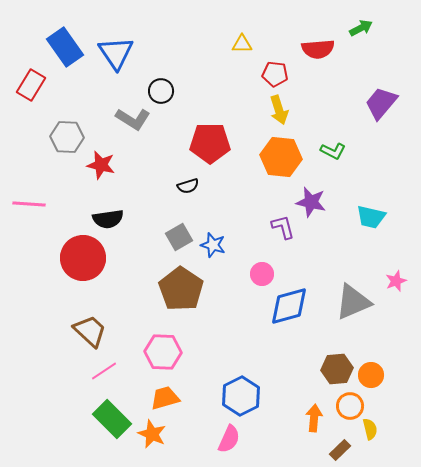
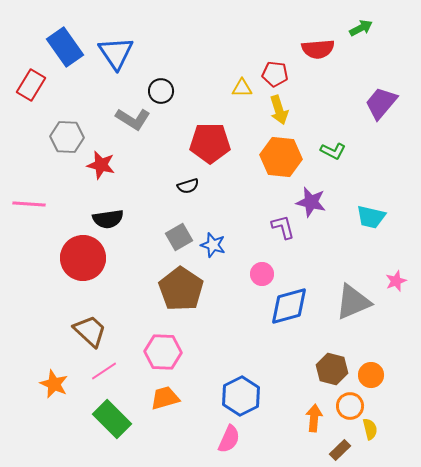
yellow triangle at (242, 44): moved 44 px down
brown hexagon at (337, 369): moved 5 px left; rotated 20 degrees clockwise
orange star at (152, 434): moved 98 px left, 50 px up
